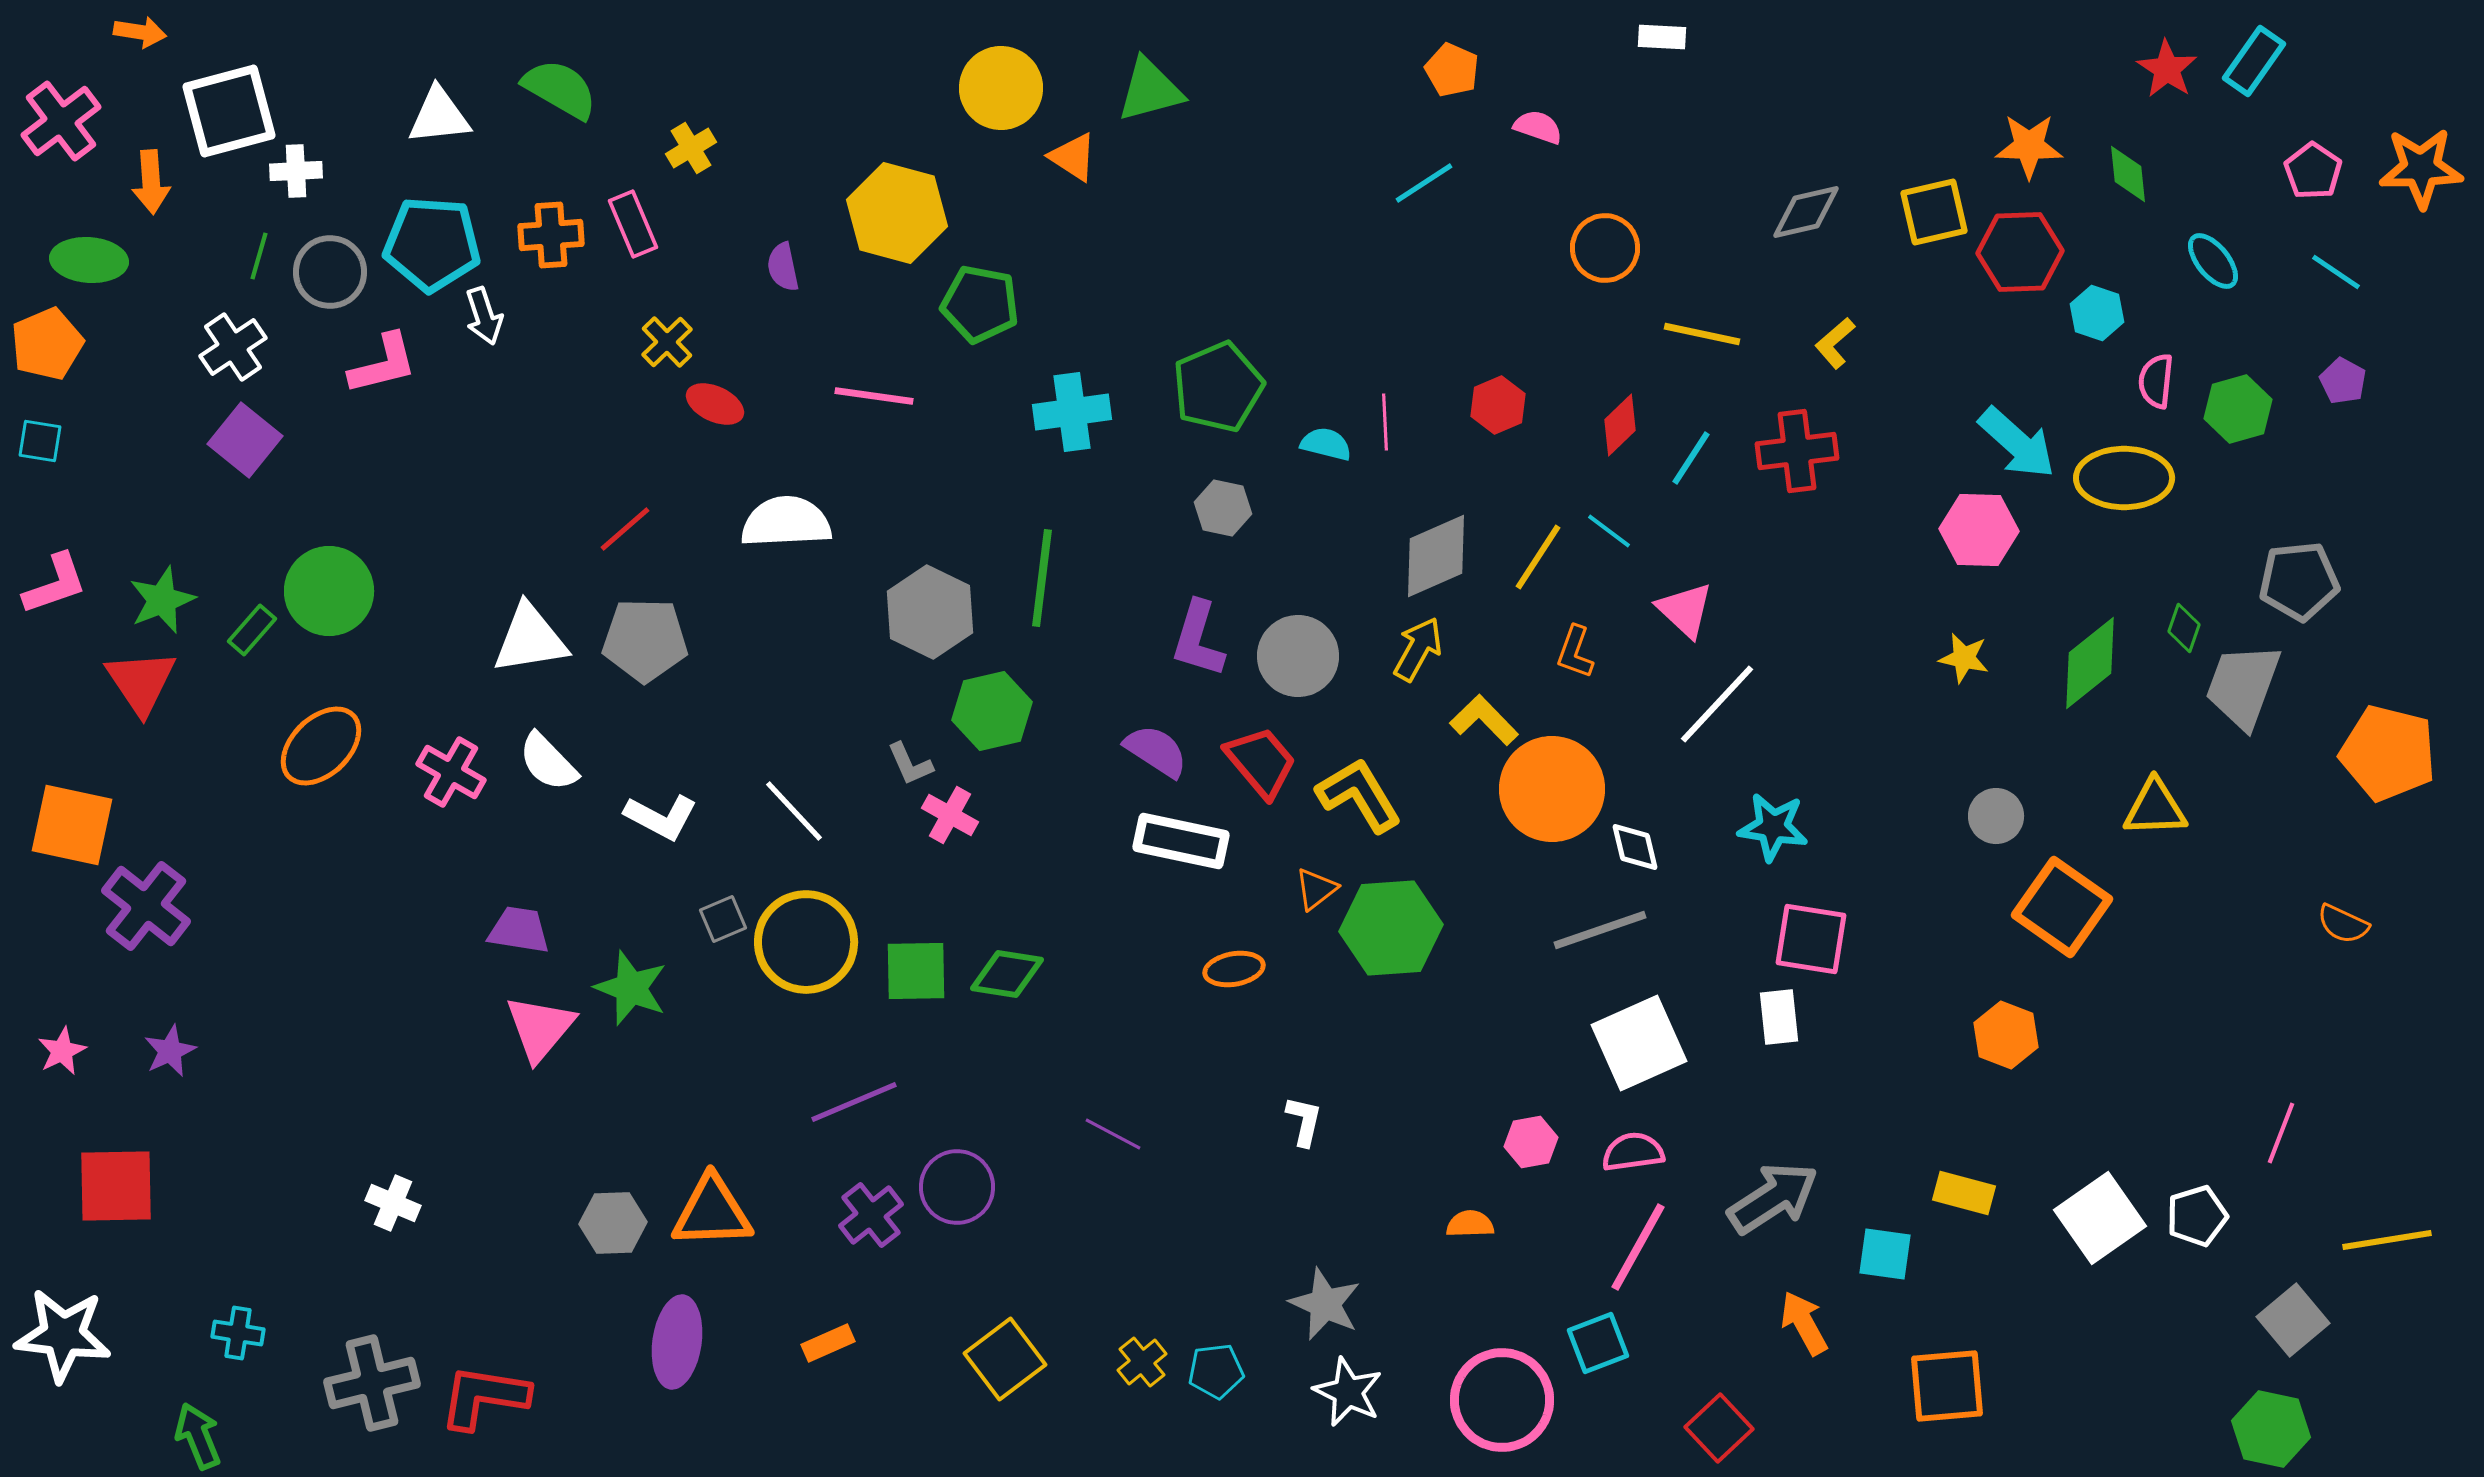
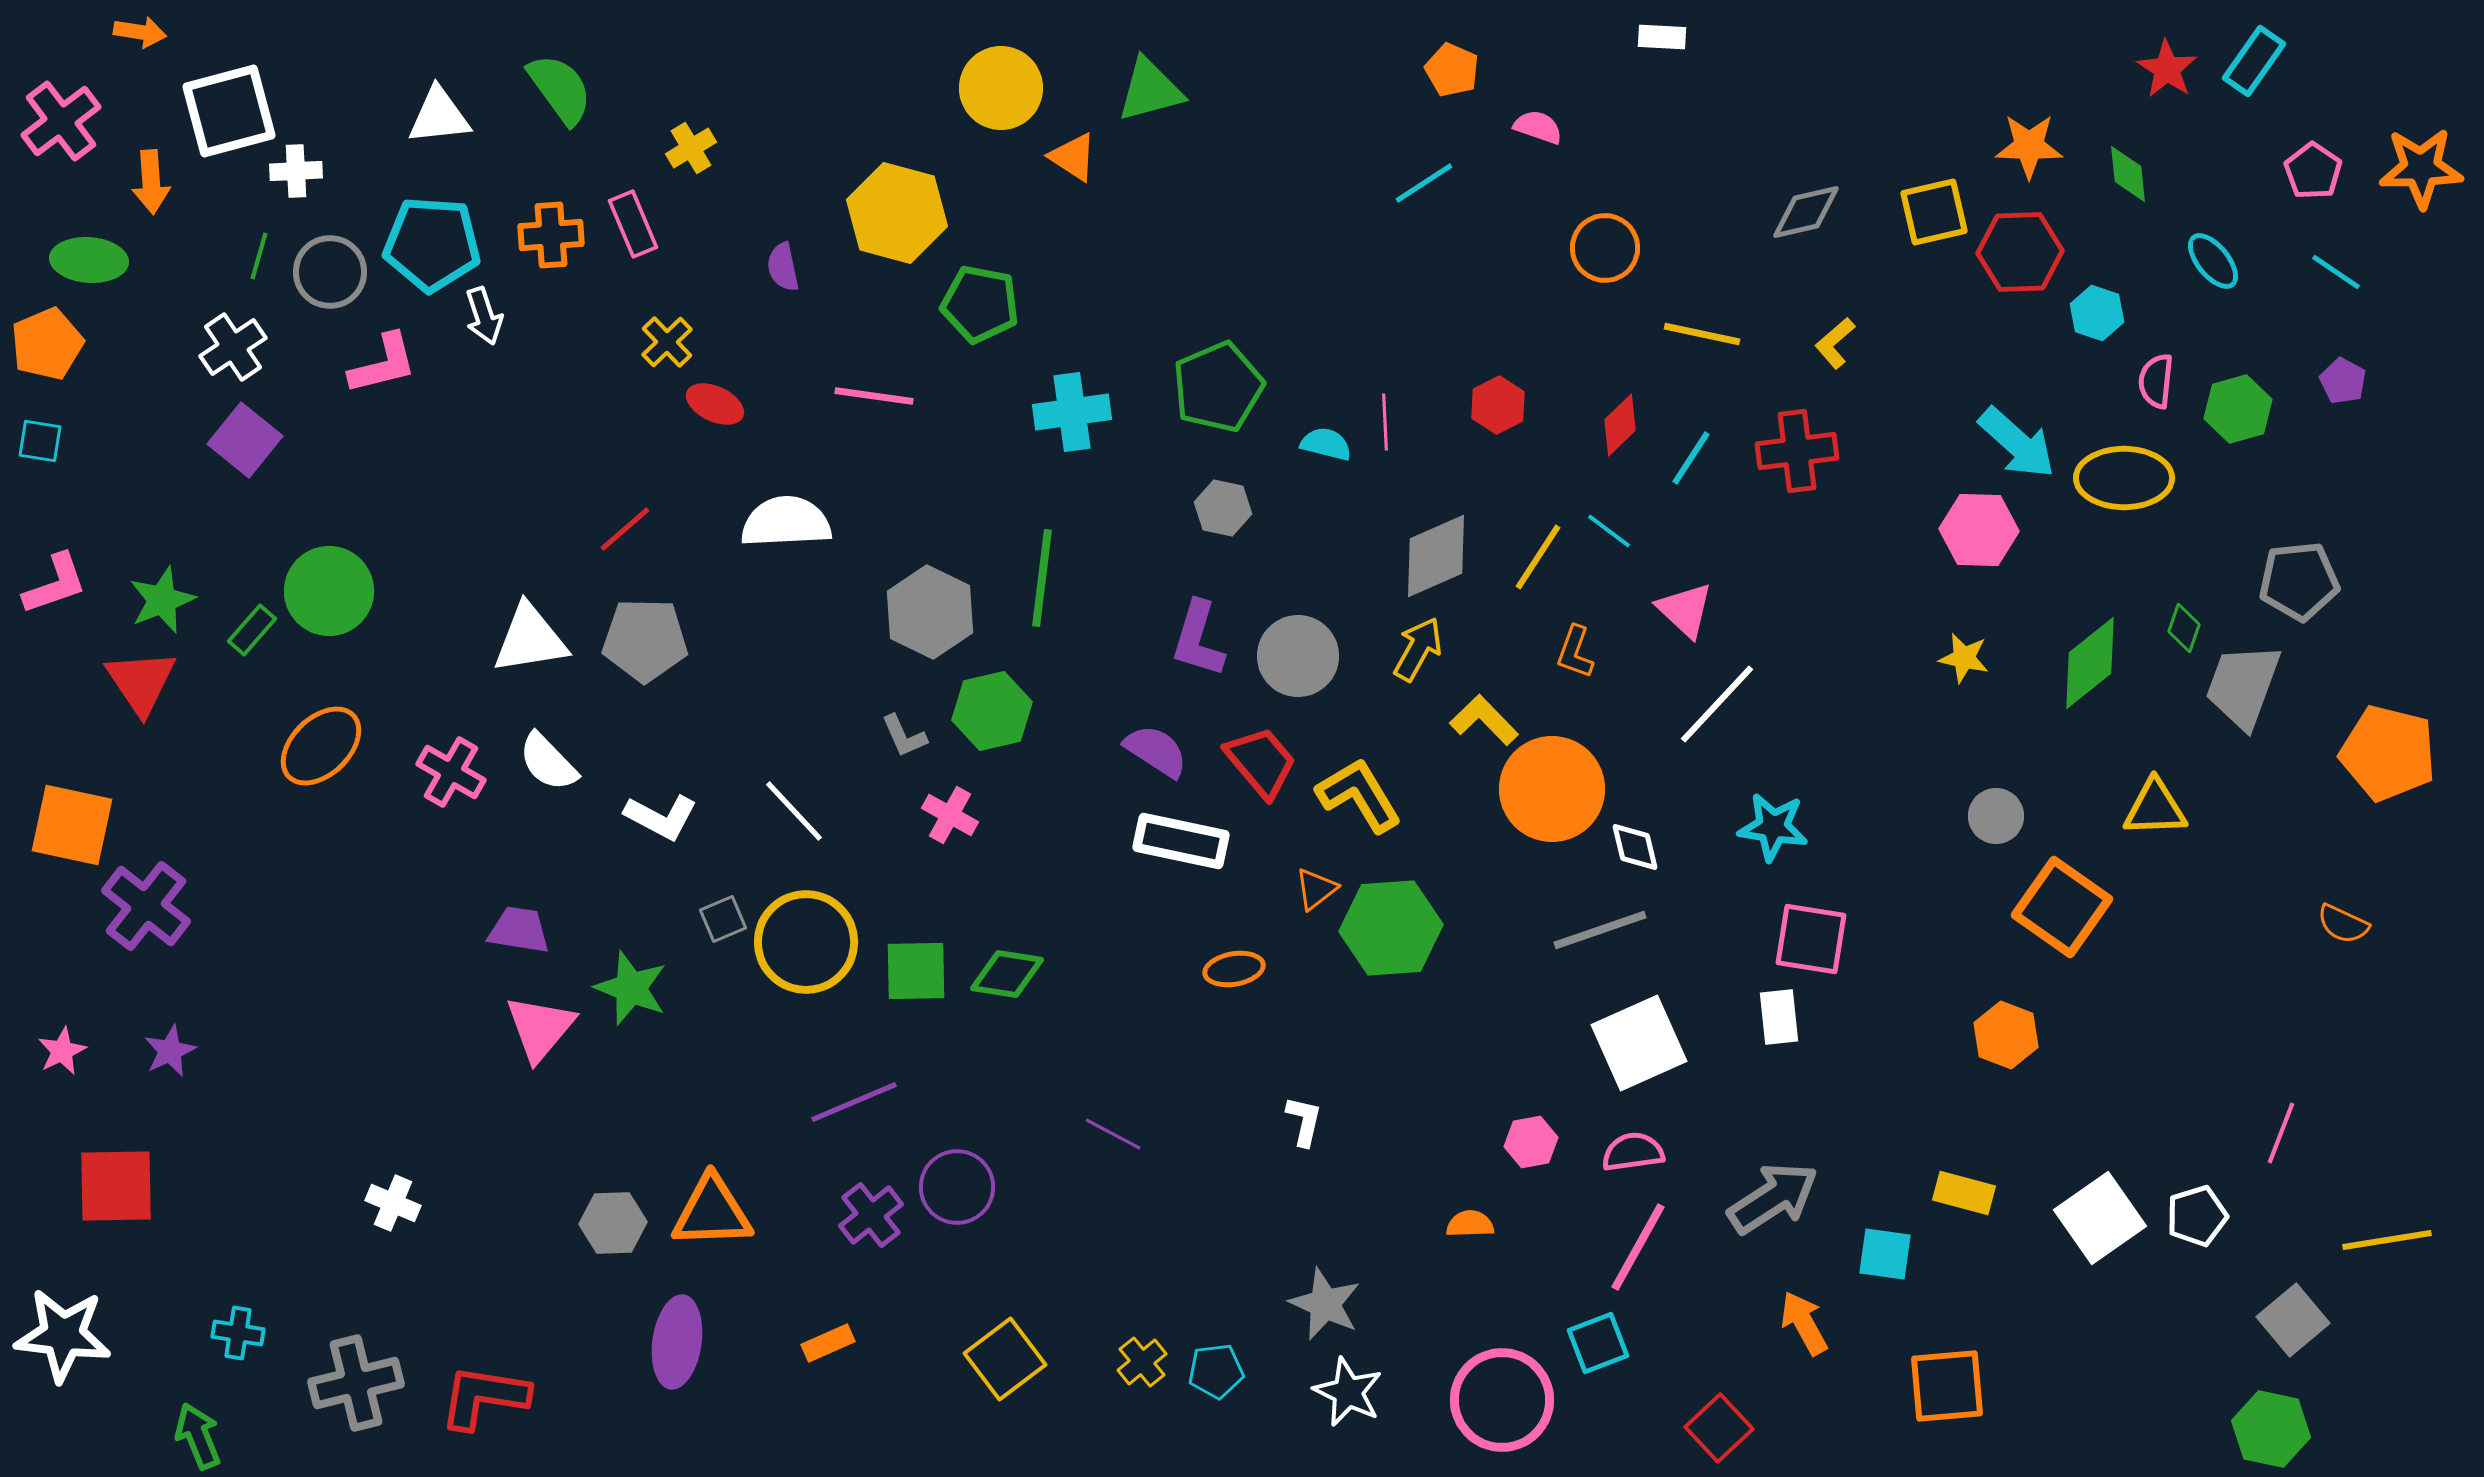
green semicircle at (560, 89): rotated 24 degrees clockwise
red hexagon at (1498, 405): rotated 4 degrees counterclockwise
gray L-shape at (910, 764): moved 6 px left, 28 px up
gray cross at (372, 1383): moved 16 px left
